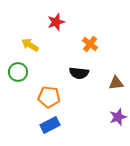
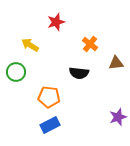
green circle: moved 2 px left
brown triangle: moved 20 px up
